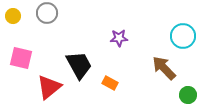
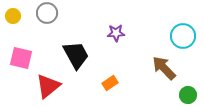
purple star: moved 3 px left, 5 px up
black trapezoid: moved 3 px left, 10 px up
orange rectangle: rotated 63 degrees counterclockwise
red triangle: moved 1 px left, 1 px up
